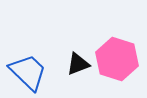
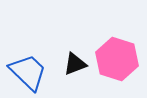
black triangle: moved 3 px left
